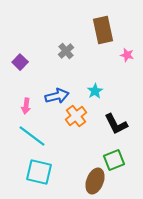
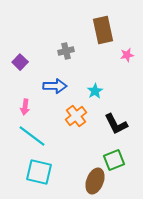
gray cross: rotated 28 degrees clockwise
pink star: rotated 24 degrees counterclockwise
blue arrow: moved 2 px left, 10 px up; rotated 15 degrees clockwise
pink arrow: moved 1 px left, 1 px down
